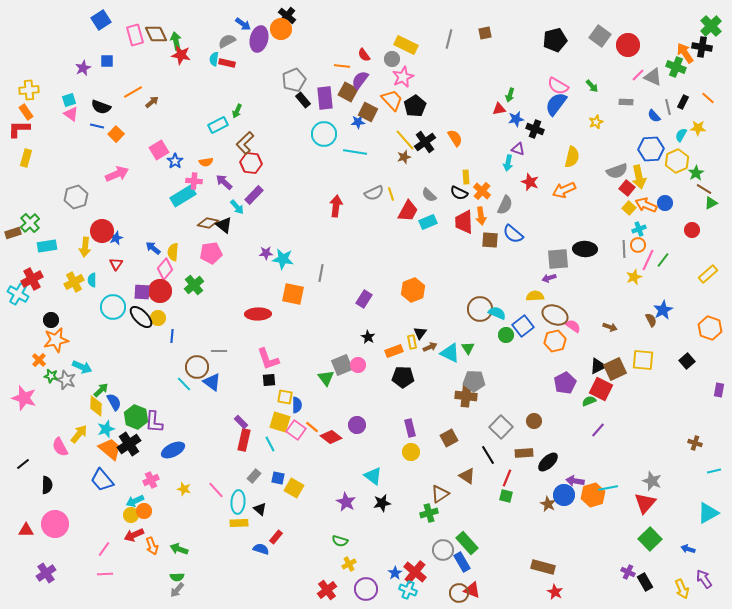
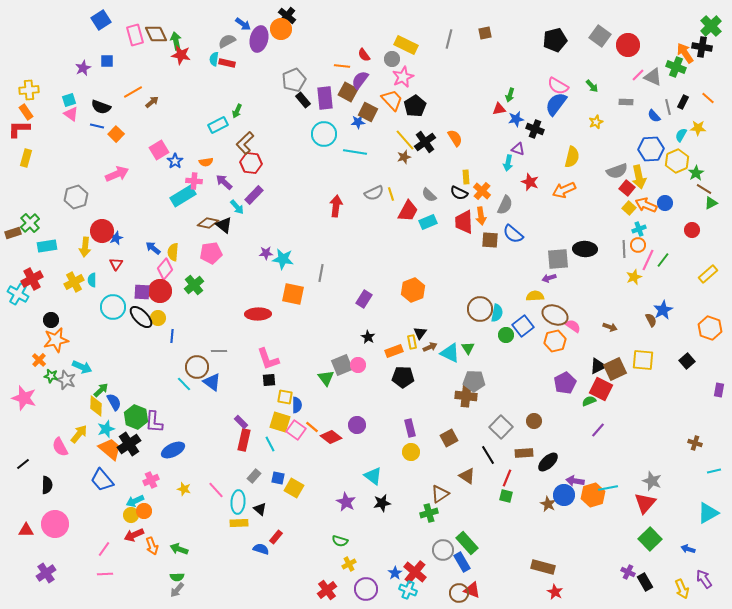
cyan semicircle at (497, 313): rotated 78 degrees clockwise
